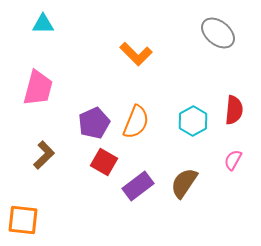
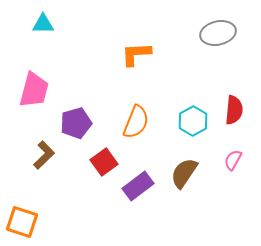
gray ellipse: rotated 52 degrees counterclockwise
orange L-shape: rotated 132 degrees clockwise
pink trapezoid: moved 4 px left, 2 px down
purple pentagon: moved 18 px left; rotated 8 degrees clockwise
red square: rotated 24 degrees clockwise
brown semicircle: moved 10 px up
orange square: moved 1 px left, 2 px down; rotated 12 degrees clockwise
